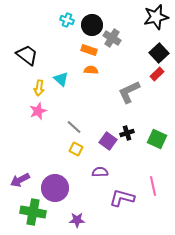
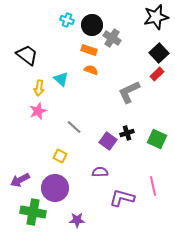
orange semicircle: rotated 16 degrees clockwise
yellow square: moved 16 px left, 7 px down
